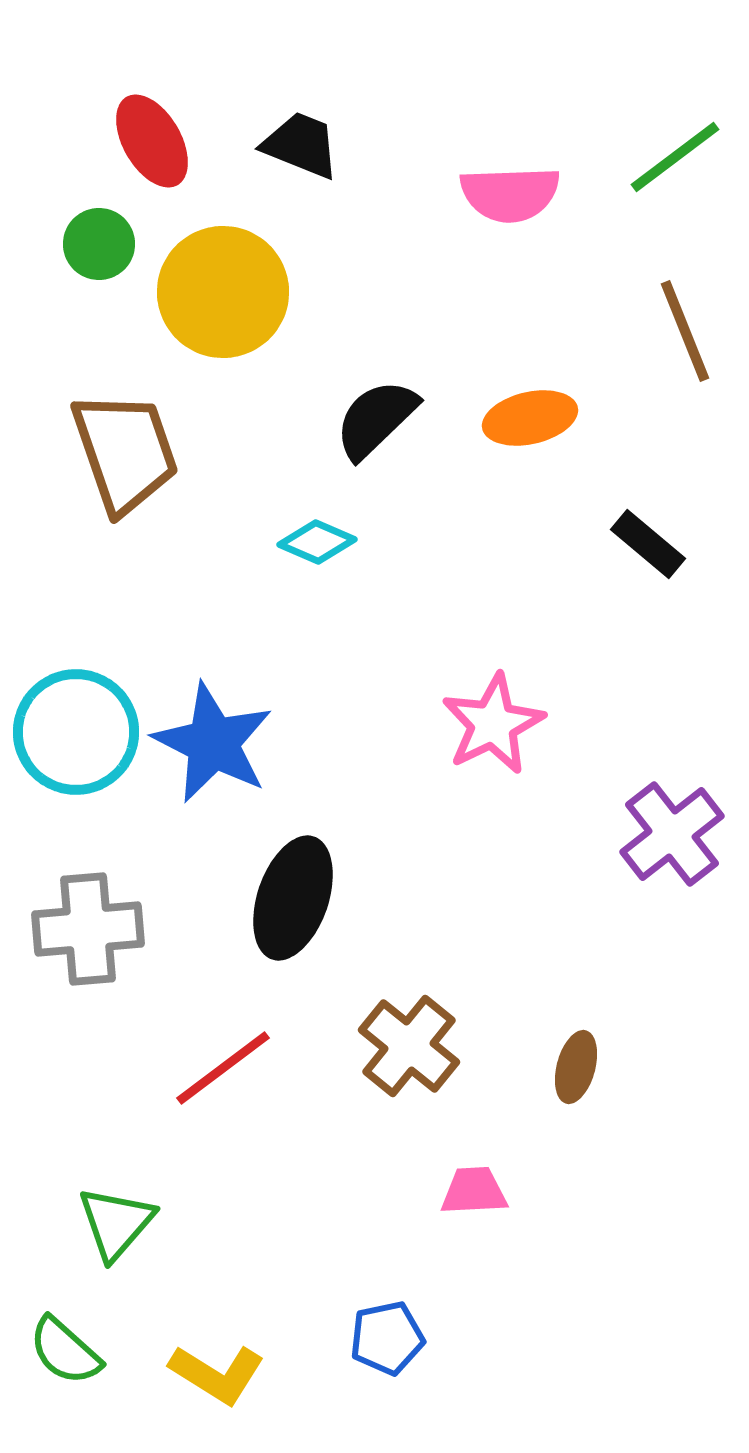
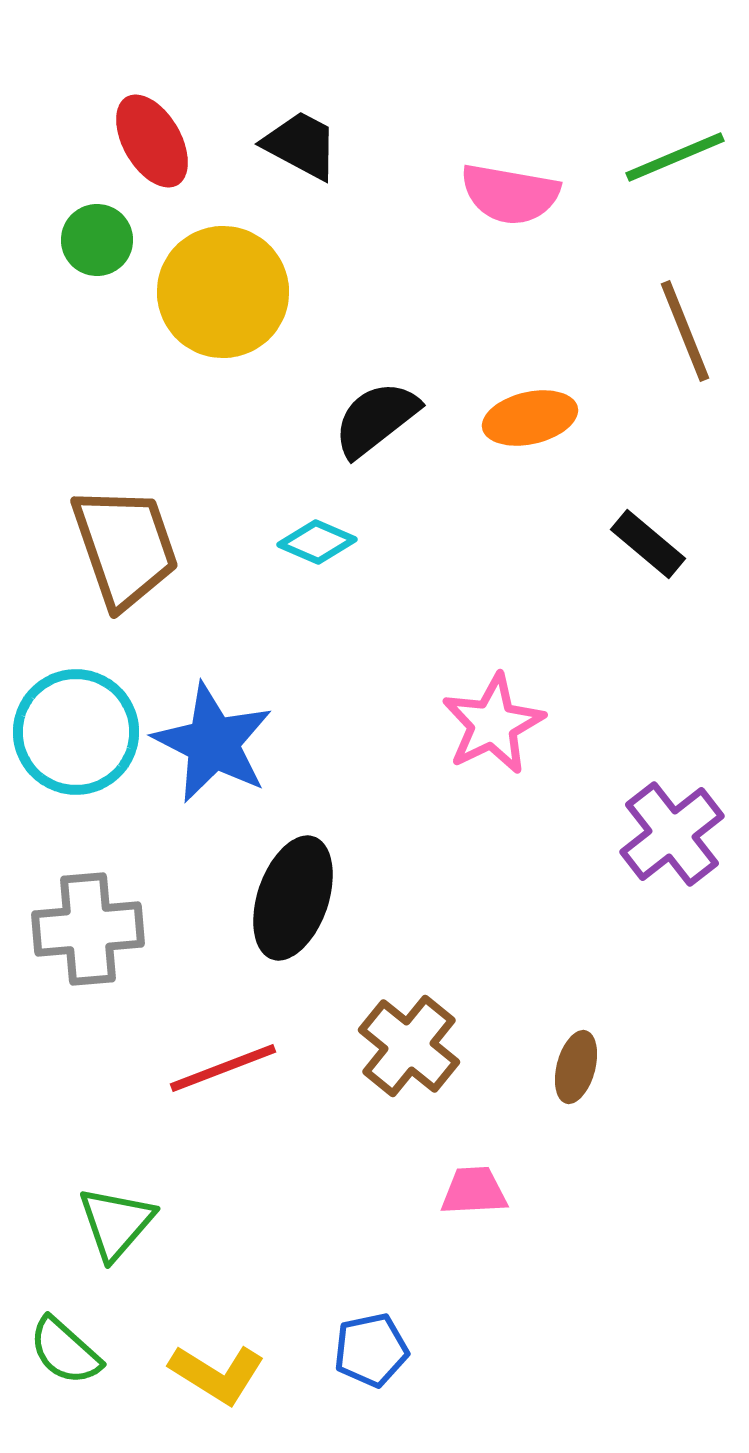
black trapezoid: rotated 6 degrees clockwise
green line: rotated 14 degrees clockwise
pink semicircle: rotated 12 degrees clockwise
green circle: moved 2 px left, 4 px up
black semicircle: rotated 6 degrees clockwise
brown trapezoid: moved 95 px down
red line: rotated 16 degrees clockwise
blue pentagon: moved 16 px left, 12 px down
